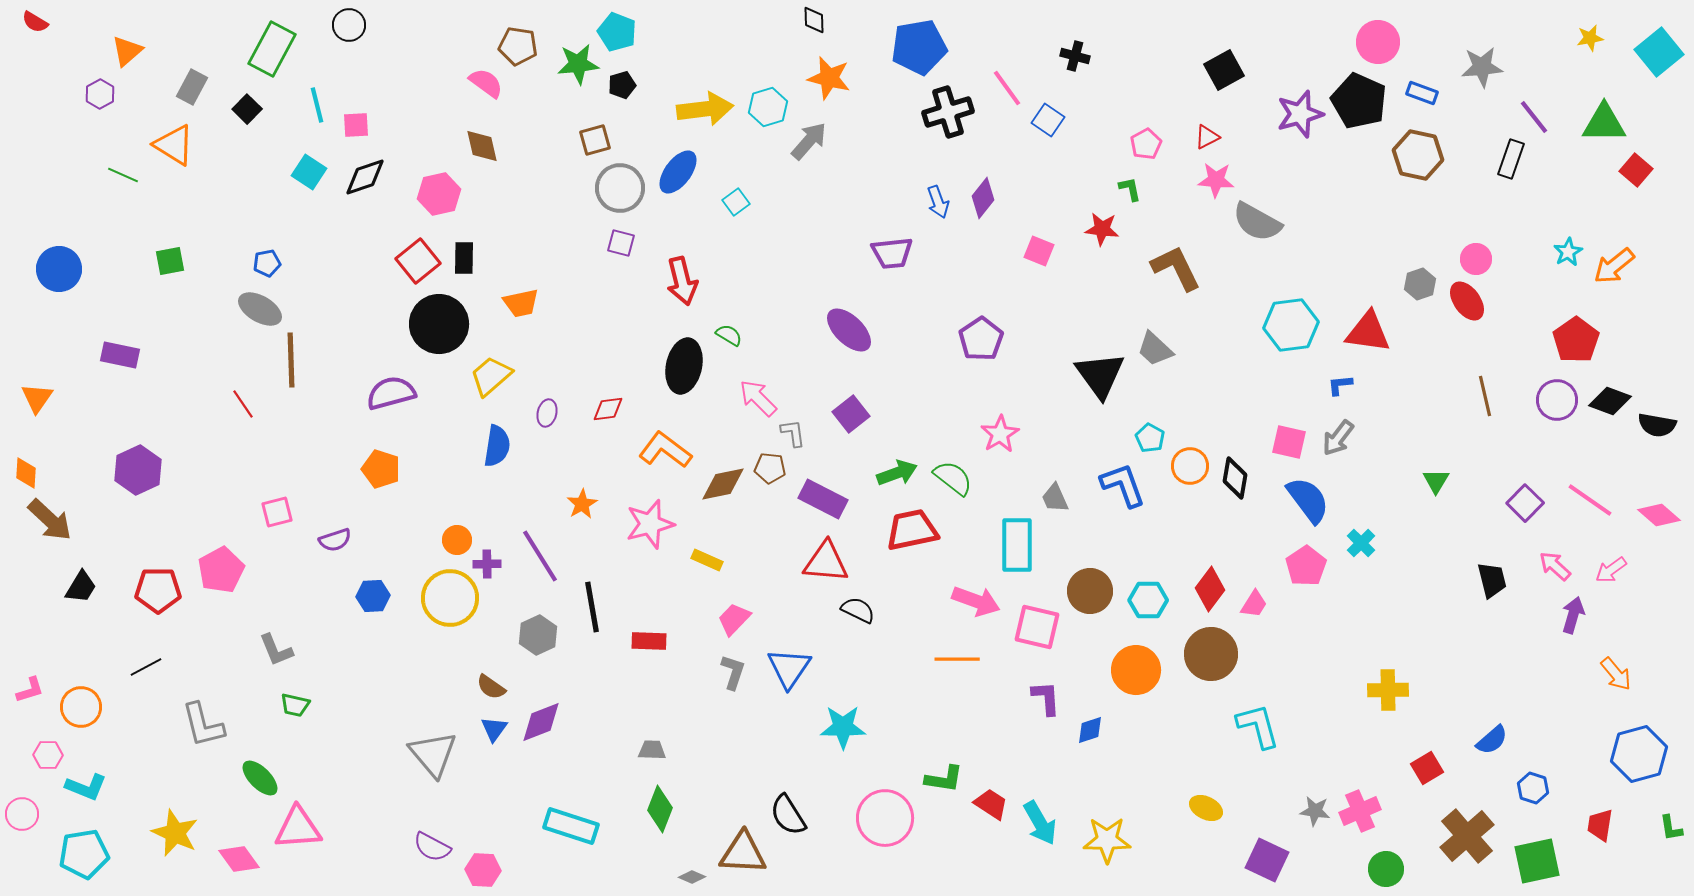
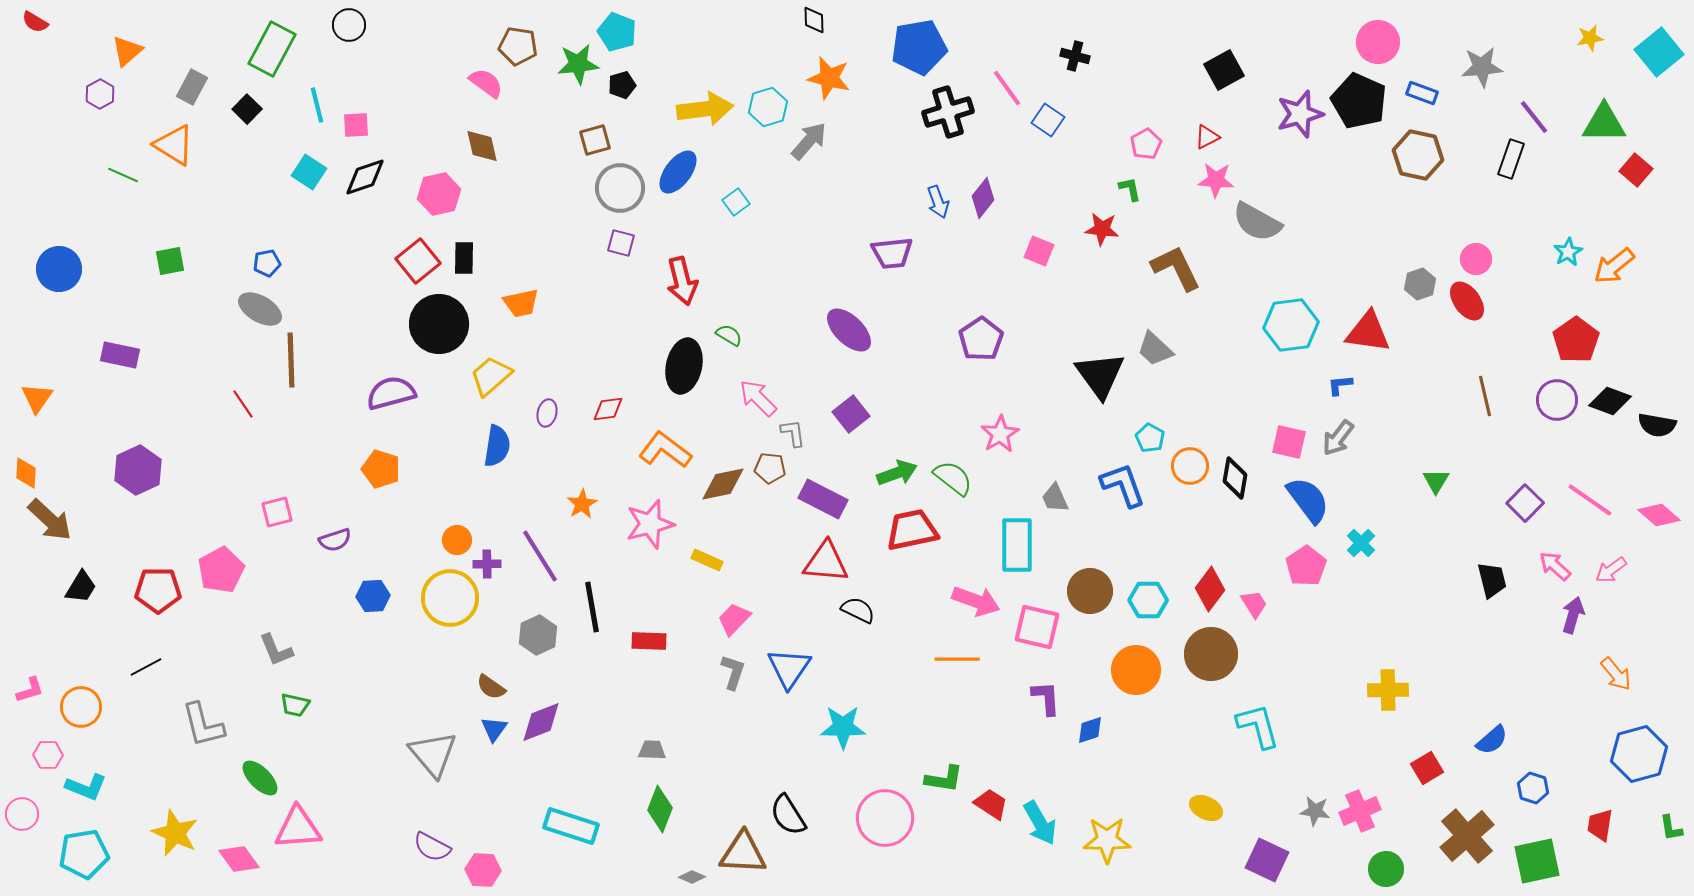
pink trapezoid at (1254, 604): rotated 64 degrees counterclockwise
